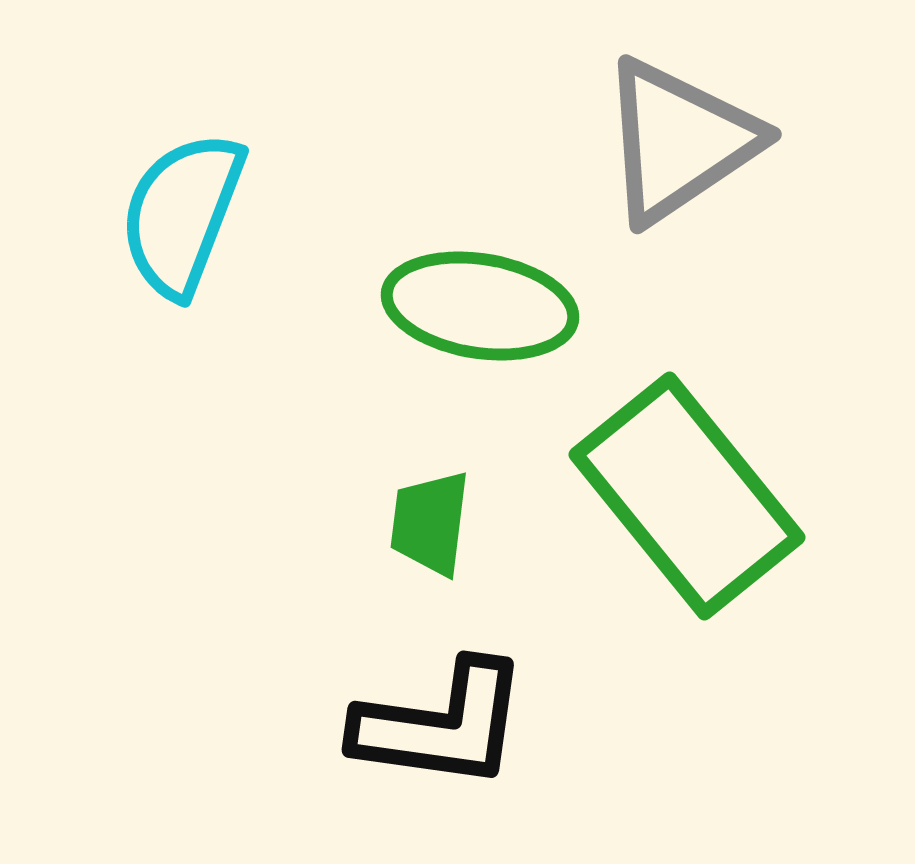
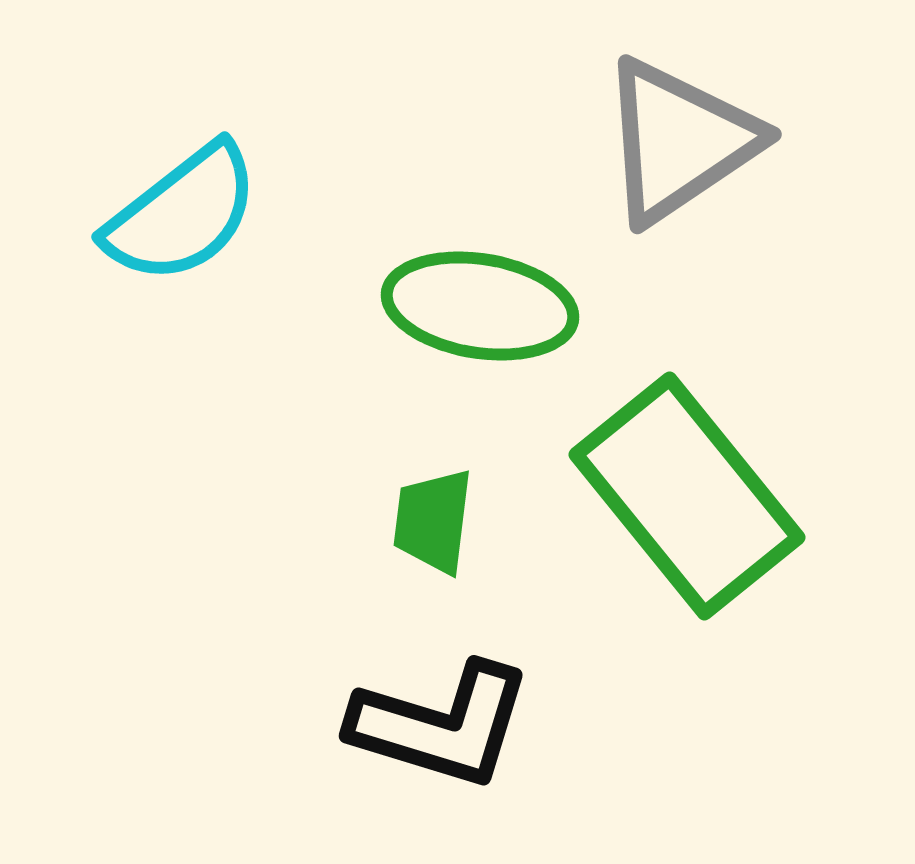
cyan semicircle: rotated 149 degrees counterclockwise
green trapezoid: moved 3 px right, 2 px up
black L-shape: rotated 9 degrees clockwise
